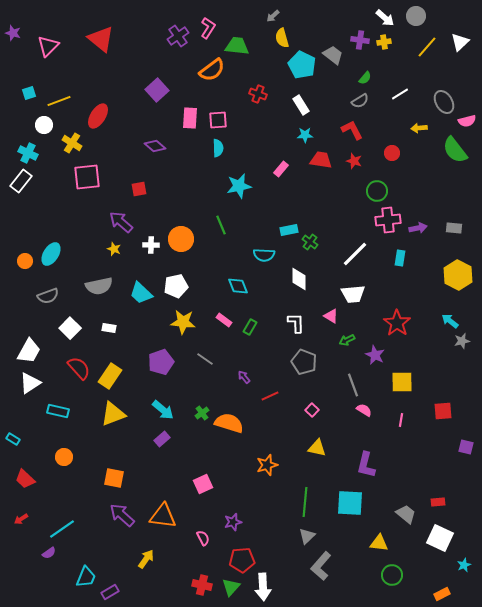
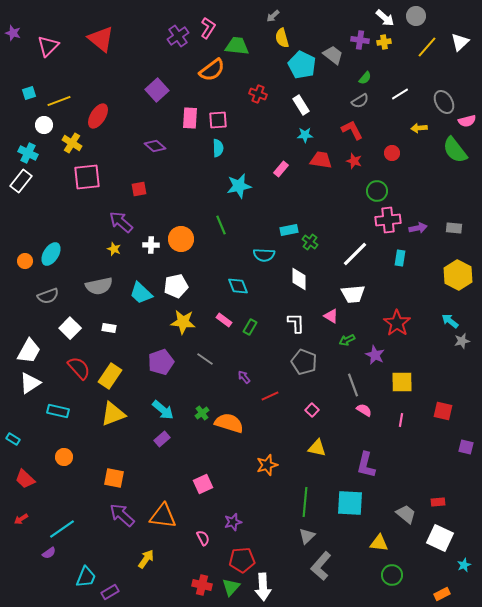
red square at (443, 411): rotated 18 degrees clockwise
